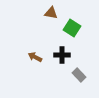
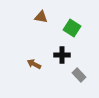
brown triangle: moved 10 px left, 4 px down
brown arrow: moved 1 px left, 7 px down
